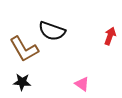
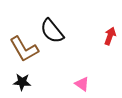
black semicircle: rotated 32 degrees clockwise
